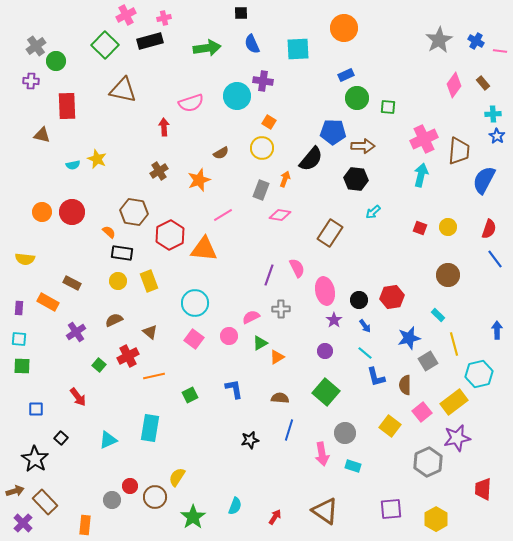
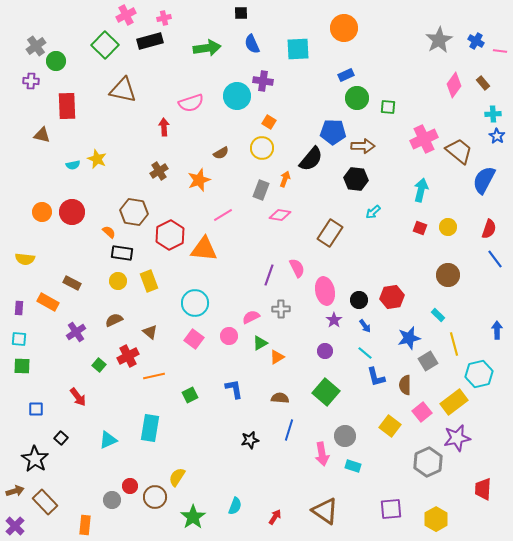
brown trapezoid at (459, 151): rotated 56 degrees counterclockwise
cyan arrow at (421, 175): moved 15 px down
gray circle at (345, 433): moved 3 px down
purple cross at (23, 523): moved 8 px left, 3 px down
